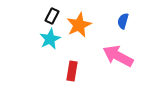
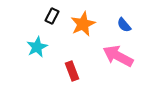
blue semicircle: moved 1 px right, 4 px down; rotated 56 degrees counterclockwise
orange star: moved 4 px right, 1 px up
cyan star: moved 13 px left, 8 px down
red rectangle: rotated 30 degrees counterclockwise
